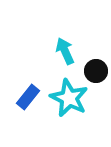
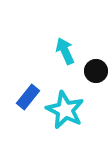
cyan star: moved 4 px left, 12 px down
